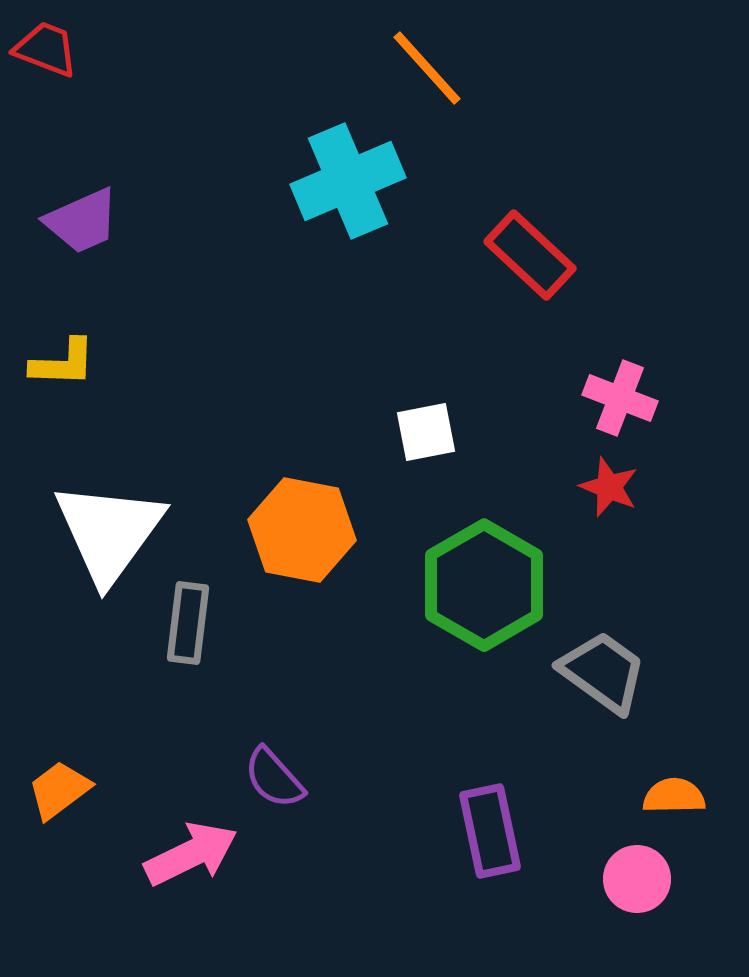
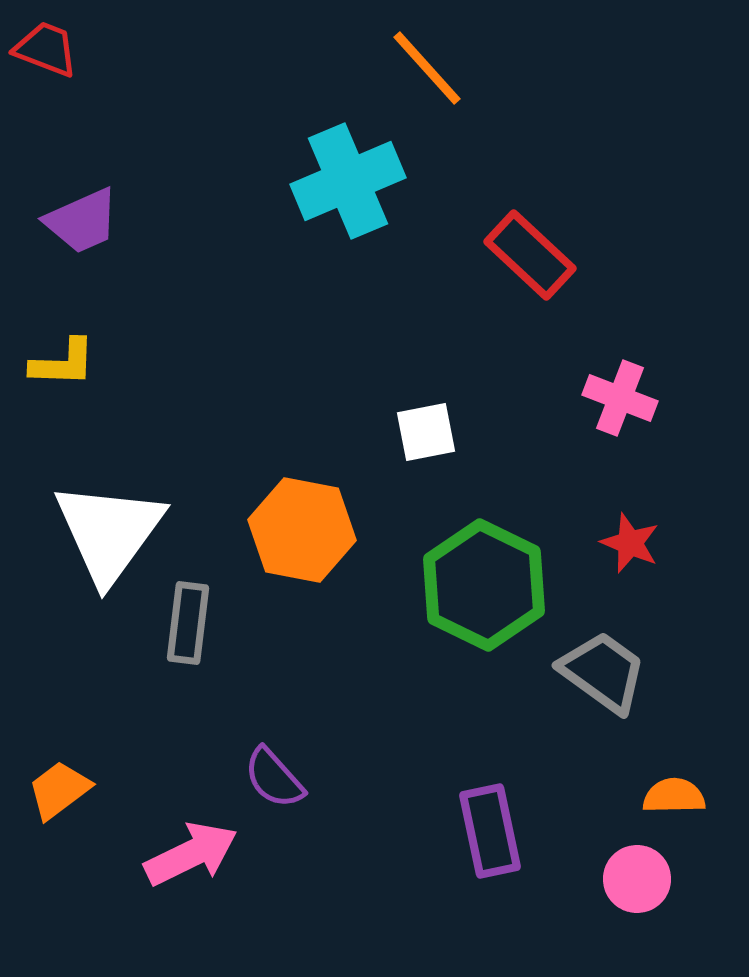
red star: moved 21 px right, 56 px down
green hexagon: rotated 4 degrees counterclockwise
